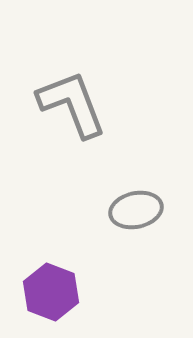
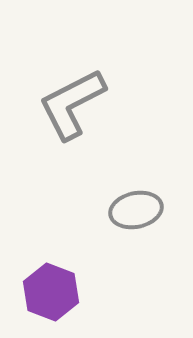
gray L-shape: rotated 96 degrees counterclockwise
